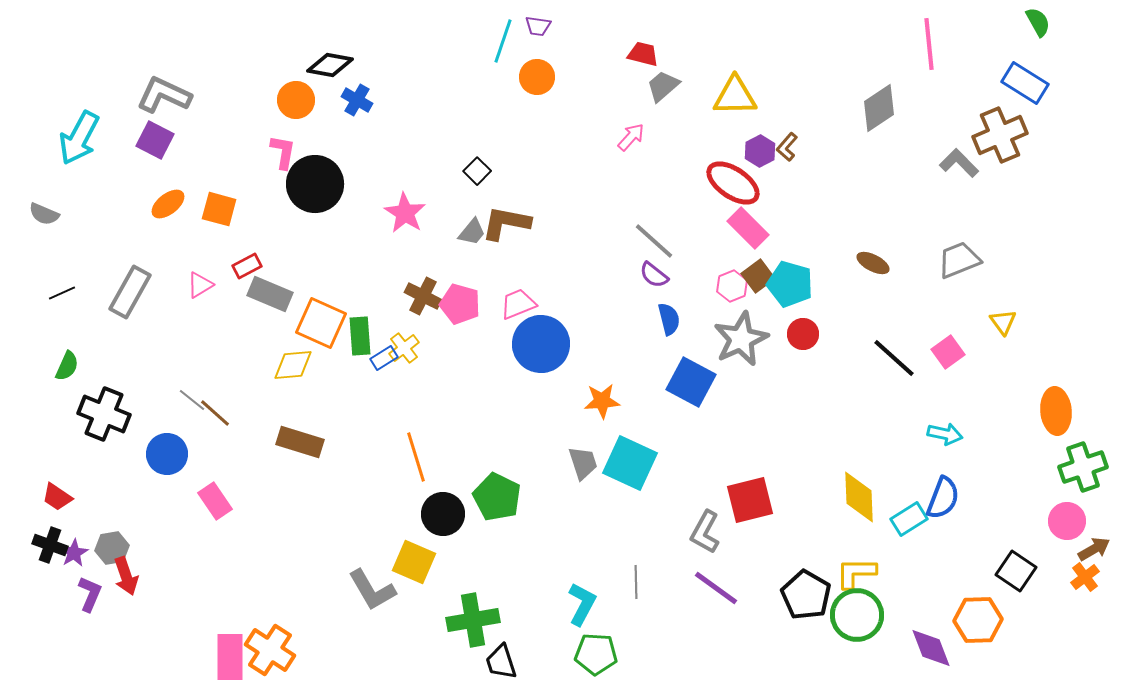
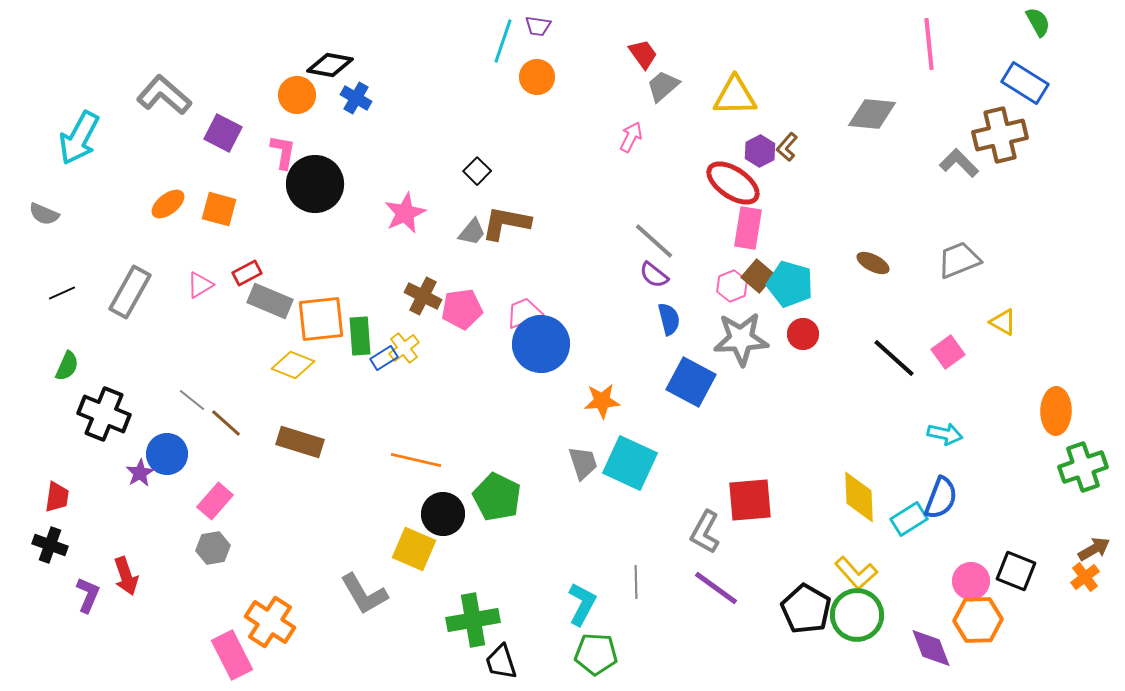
red trapezoid at (643, 54): rotated 40 degrees clockwise
gray L-shape at (164, 95): rotated 16 degrees clockwise
orange circle at (296, 100): moved 1 px right, 5 px up
blue cross at (357, 100): moved 1 px left, 2 px up
gray diamond at (879, 108): moved 7 px left, 6 px down; rotated 39 degrees clockwise
brown cross at (1000, 135): rotated 10 degrees clockwise
pink arrow at (631, 137): rotated 16 degrees counterclockwise
purple square at (155, 140): moved 68 px right, 7 px up
pink star at (405, 213): rotated 15 degrees clockwise
pink rectangle at (748, 228): rotated 54 degrees clockwise
red rectangle at (247, 266): moved 7 px down
brown square at (758, 276): rotated 12 degrees counterclockwise
gray rectangle at (270, 294): moved 7 px down
pink pentagon at (460, 304): moved 2 px right, 5 px down; rotated 24 degrees counterclockwise
pink trapezoid at (518, 304): moved 6 px right, 9 px down
yellow triangle at (1003, 322): rotated 24 degrees counterclockwise
orange square at (321, 323): moved 4 px up; rotated 30 degrees counterclockwise
gray star at (741, 339): rotated 22 degrees clockwise
yellow diamond at (293, 365): rotated 27 degrees clockwise
orange ellipse at (1056, 411): rotated 6 degrees clockwise
brown line at (215, 413): moved 11 px right, 10 px down
orange line at (416, 457): moved 3 px down; rotated 60 degrees counterclockwise
red trapezoid at (57, 497): rotated 116 degrees counterclockwise
blue semicircle at (943, 498): moved 2 px left
red square at (750, 500): rotated 9 degrees clockwise
pink rectangle at (215, 501): rotated 75 degrees clockwise
pink circle at (1067, 521): moved 96 px left, 60 px down
gray hexagon at (112, 548): moved 101 px right
purple star at (74, 553): moved 66 px right, 80 px up
yellow square at (414, 562): moved 13 px up
black square at (1016, 571): rotated 12 degrees counterclockwise
yellow L-shape at (856, 573): rotated 132 degrees counterclockwise
gray L-shape at (372, 590): moved 8 px left, 4 px down
purple L-shape at (90, 594): moved 2 px left, 1 px down
black pentagon at (806, 595): moved 14 px down
orange cross at (270, 650): moved 28 px up
pink rectangle at (230, 657): moved 2 px right, 2 px up; rotated 27 degrees counterclockwise
